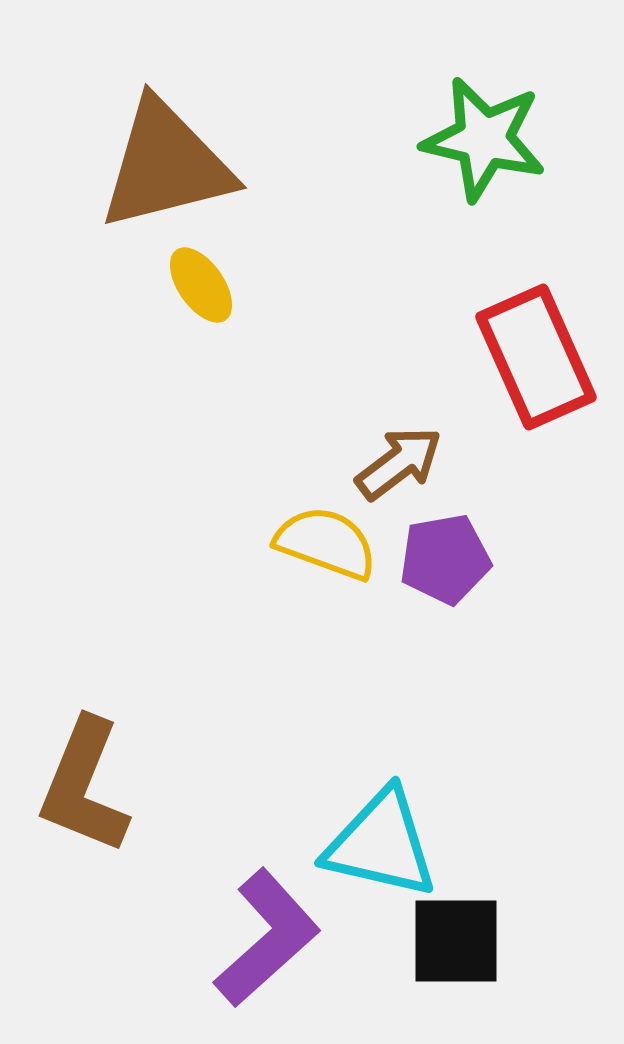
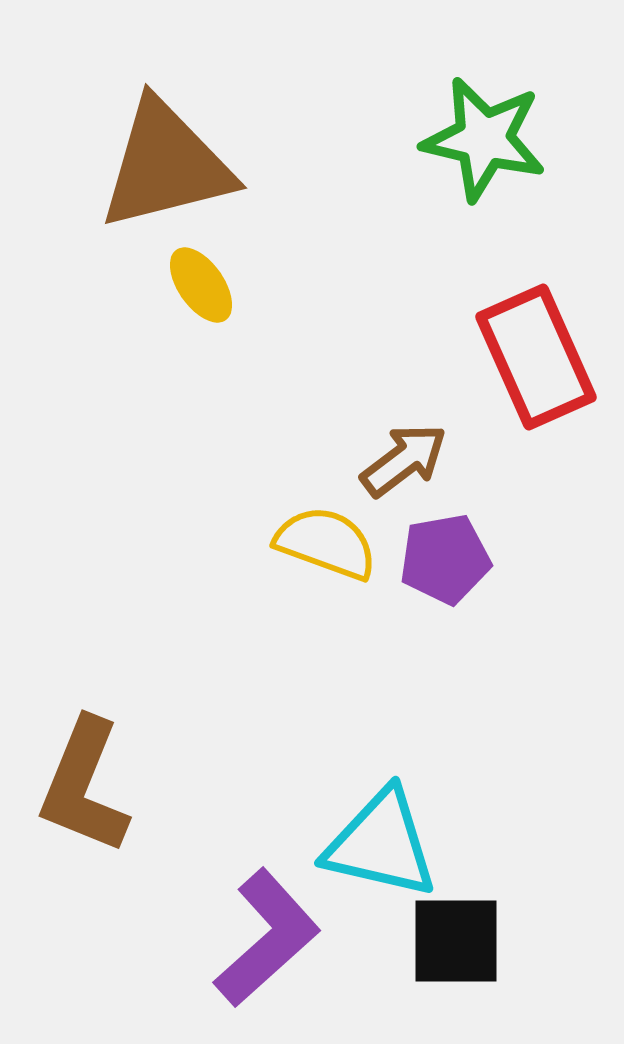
brown arrow: moved 5 px right, 3 px up
